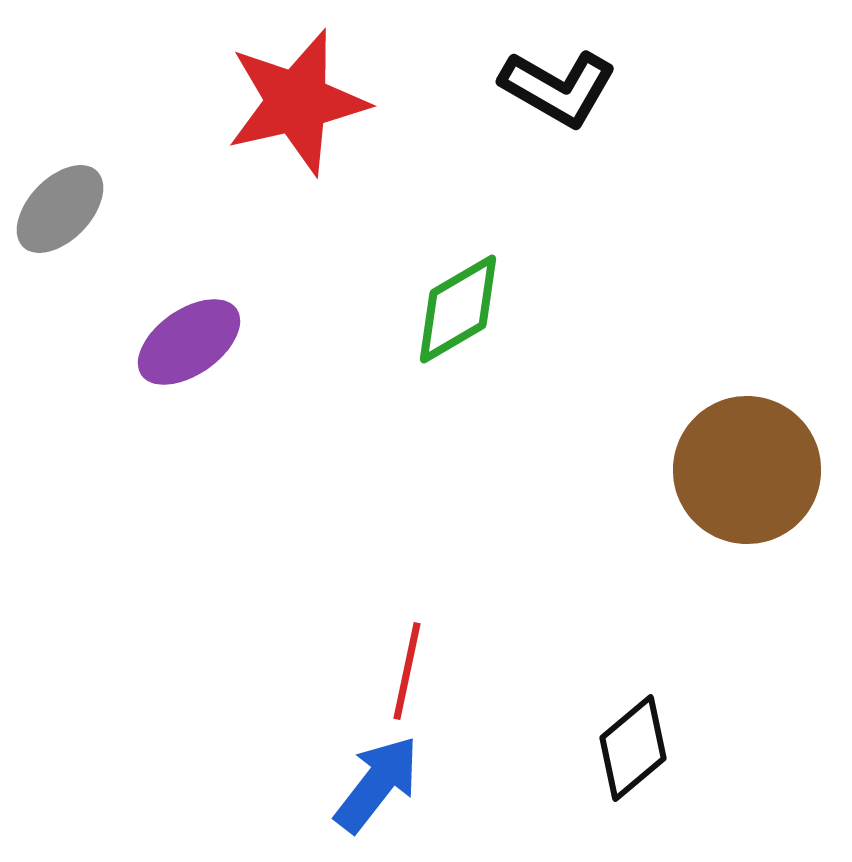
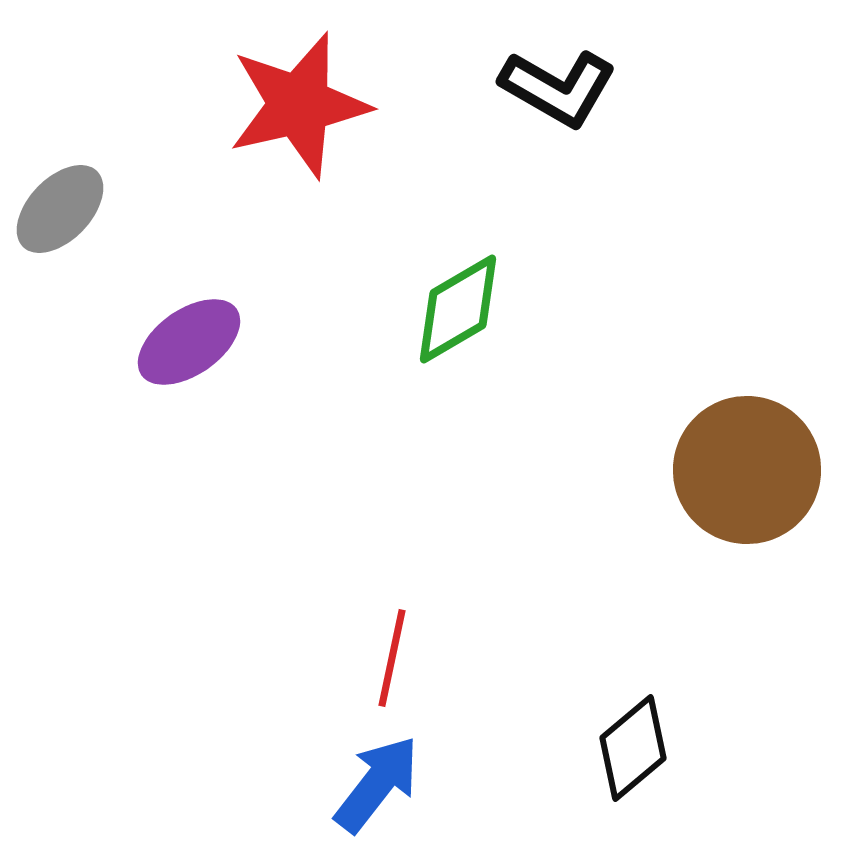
red star: moved 2 px right, 3 px down
red line: moved 15 px left, 13 px up
